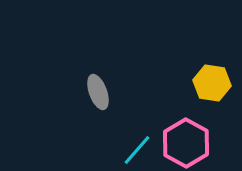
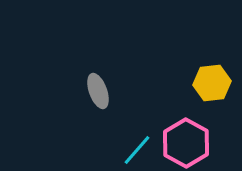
yellow hexagon: rotated 15 degrees counterclockwise
gray ellipse: moved 1 px up
